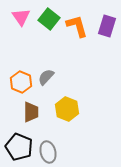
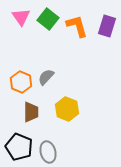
green square: moved 1 px left
